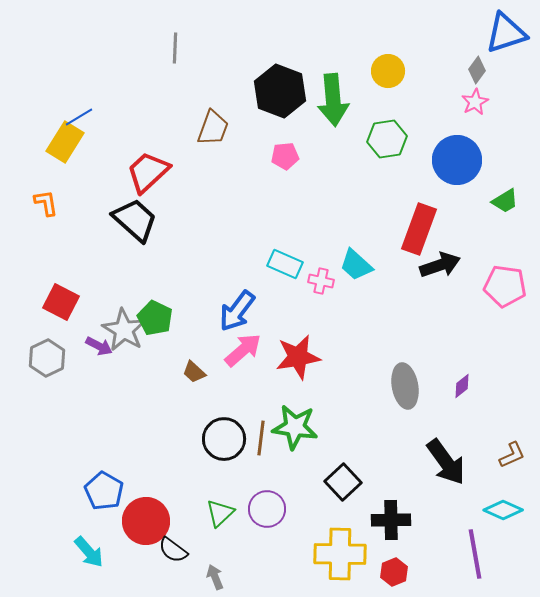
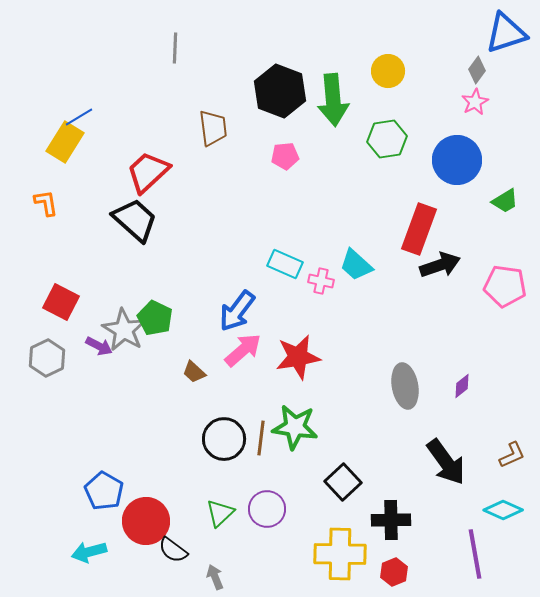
brown trapezoid at (213, 128): rotated 27 degrees counterclockwise
cyan arrow at (89, 552): rotated 116 degrees clockwise
